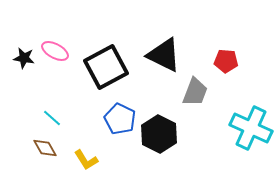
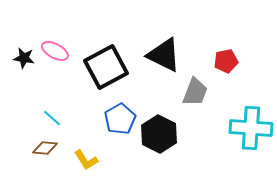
red pentagon: rotated 15 degrees counterclockwise
blue pentagon: rotated 16 degrees clockwise
cyan cross: rotated 21 degrees counterclockwise
brown diamond: rotated 55 degrees counterclockwise
